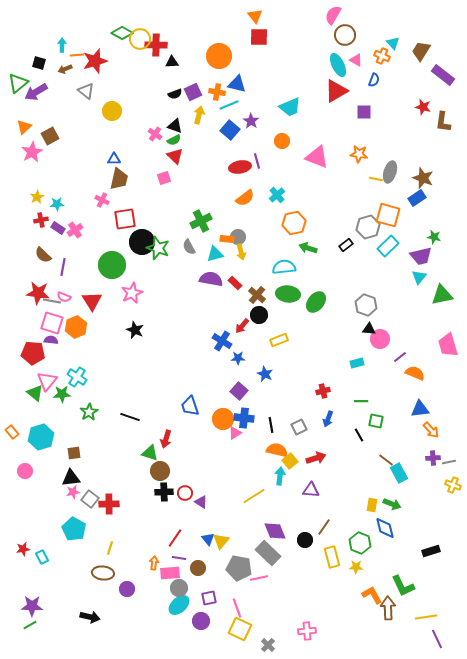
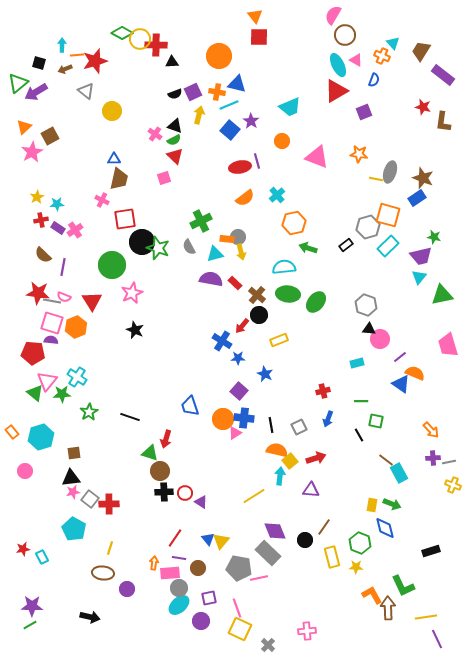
purple square at (364, 112): rotated 21 degrees counterclockwise
blue triangle at (420, 409): moved 19 px left, 25 px up; rotated 42 degrees clockwise
